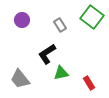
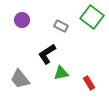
gray rectangle: moved 1 px right, 1 px down; rotated 32 degrees counterclockwise
